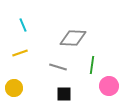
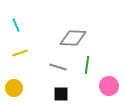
cyan line: moved 7 px left
green line: moved 5 px left
black square: moved 3 px left
